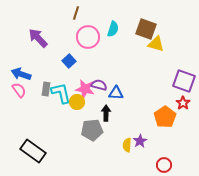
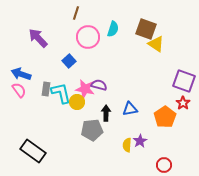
yellow triangle: rotated 18 degrees clockwise
blue triangle: moved 14 px right, 16 px down; rotated 14 degrees counterclockwise
